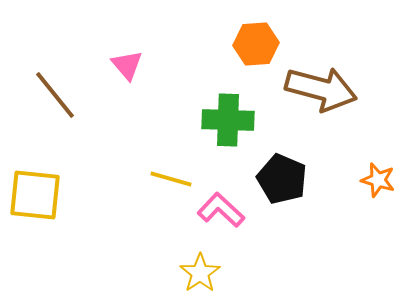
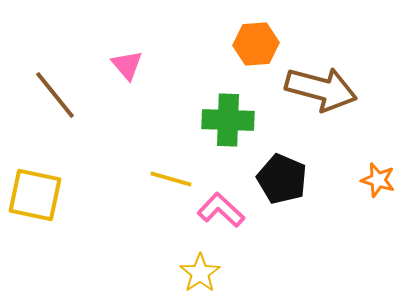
yellow square: rotated 6 degrees clockwise
